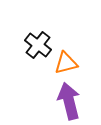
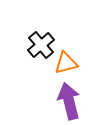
black cross: moved 3 px right; rotated 12 degrees clockwise
